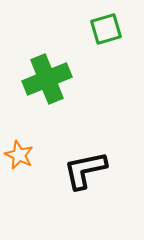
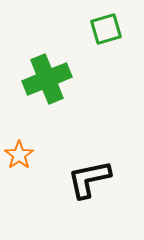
orange star: rotated 12 degrees clockwise
black L-shape: moved 4 px right, 9 px down
